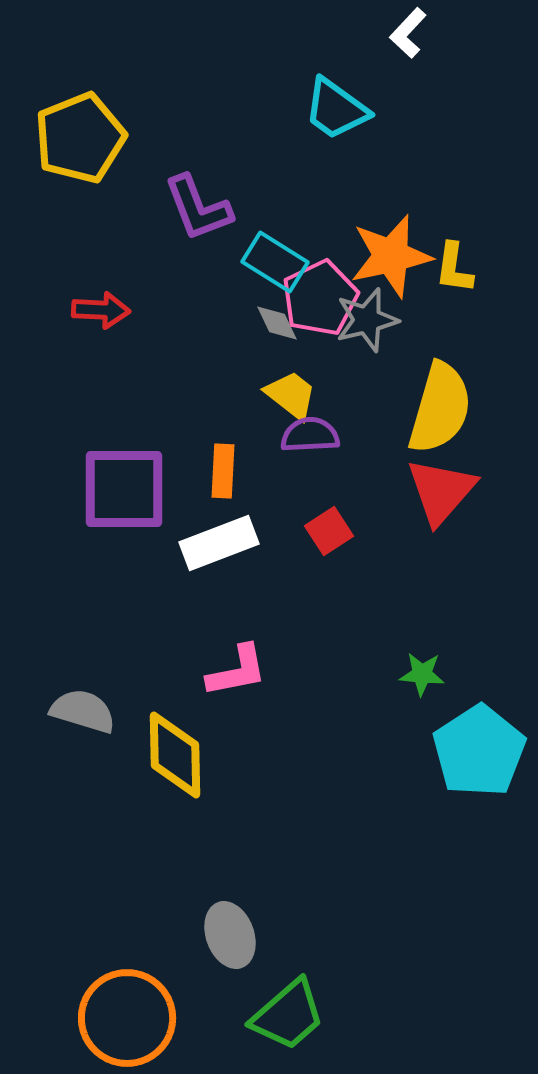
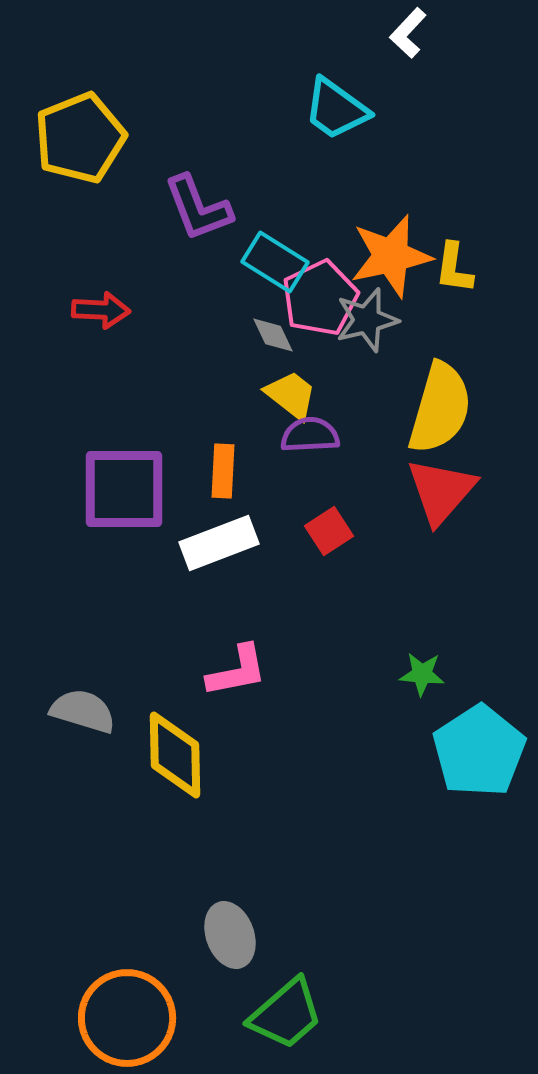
gray diamond: moved 4 px left, 12 px down
green trapezoid: moved 2 px left, 1 px up
